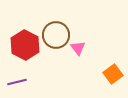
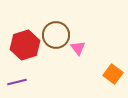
red hexagon: rotated 16 degrees clockwise
orange square: rotated 18 degrees counterclockwise
